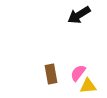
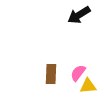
brown rectangle: rotated 12 degrees clockwise
